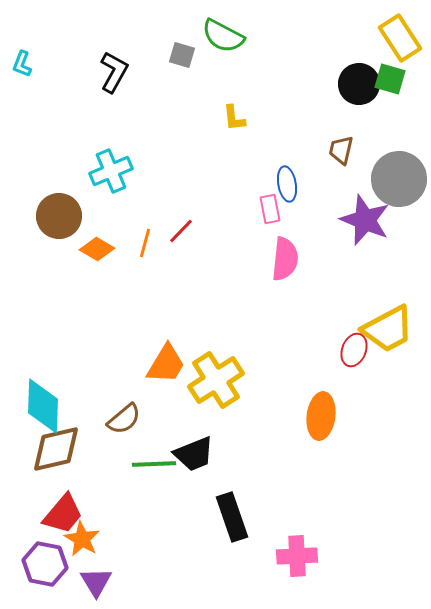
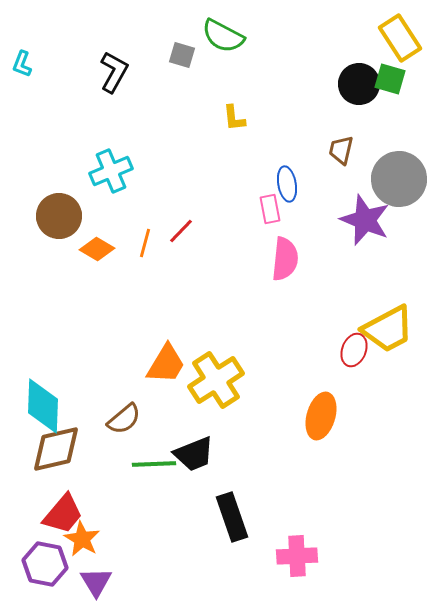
orange ellipse: rotated 9 degrees clockwise
